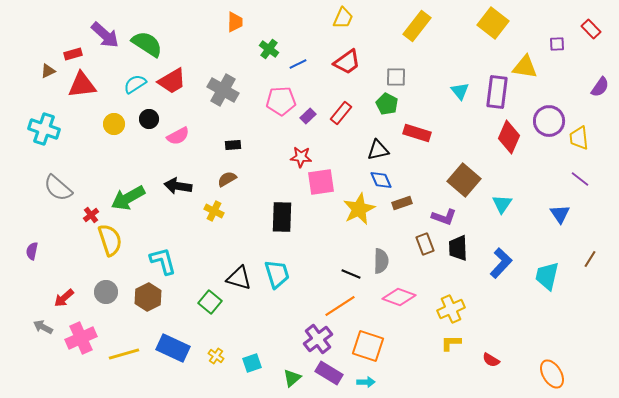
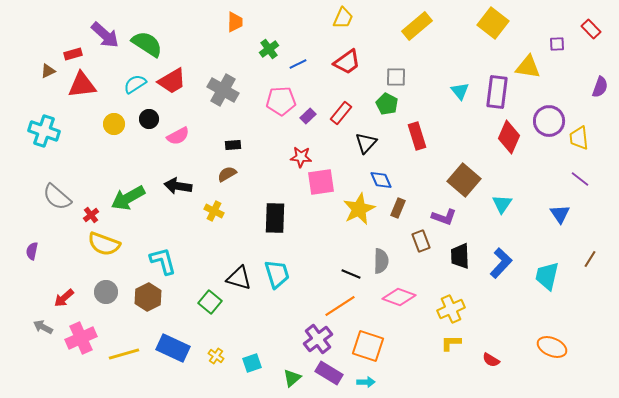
yellow rectangle at (417, 26): rotated 12 degrees clockwise
green cross at (269, 49): rotated 18 degrees clockwise
yellow triangle at (525, 67): moved 3 px right
purple semicircle at (600, 87): rotated 15 degrees counterclockwise
cyan cross at (44, 129): moved 2 px down
red rectangle at (417, 133): moved 3 px down; rotated 56 degrees clockwise
black triangle at (378, 150): moved 12 px left, 7 px up; rotated 35 degrees counterclockwise
brown semicircle at (227, 179): moved 5 px up
gray semicircle at (58, 188): moved 1 px left, 9 px down
brown rectangle at (402, 203): moved 4 px left, 5 px down; rotated 48 degrees counterclockwise
black rectangle at (282, 217): moved 7 px left, 1 px down
yellow semicircle at (110, 240): moved 6 px left, 4 px down; rotated 128 degrees clockwise
brown rectangle at (425, 244): moved 4 px left, 3 px up
black trapezoid at (458, 248): moved 2 px right, 8 px down
orange ellipse at (552, 374): moved 27 px up; rotated 36 degrees counterclockwise
